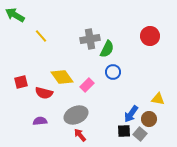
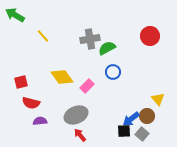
yellow line: moved 2 px right
green semicircle: moved 1 px up; rotated 144 degrees counterclockwise
pink rectangle: moved 1 px down
red semicircle: moved 13 px left, 10 px down
yellow triangle: rotated 40 degrees clockwise
blue arrow: moved 5 px down; rotated 18 degrees clockwise
brown circle: moved 2 px left, 3 px up
gray square: moved 2 px right
